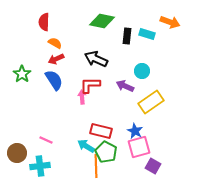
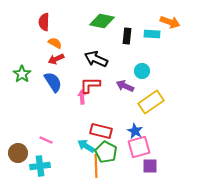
cyan rectangle: moved 5 px right; rotated 14 degrees counterclockwise
blue semicircle: moved 1 px left, 2 px down
brown circle: moved 1 px right
purple square: moved 3 px left; rotated 28 degrees counterclockwise
